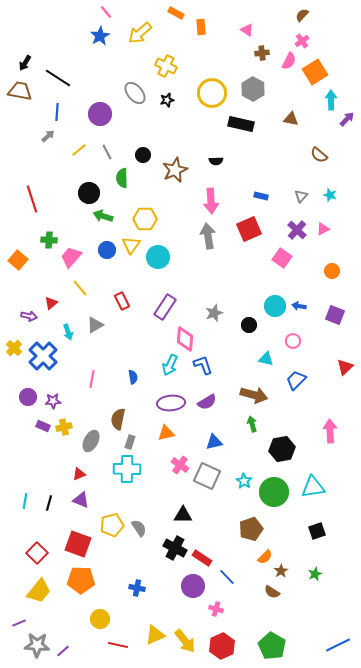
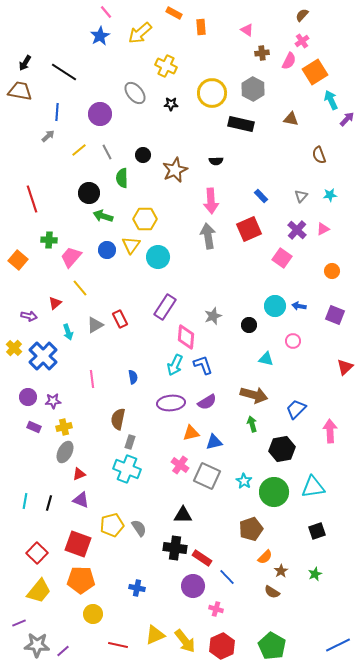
orange rectangle at (176, 13): moved 2 px left
black line at (58, 78): moved 6 px right, 6 px up
black star at (167, 100): moved 4 px right, 4 px down; rotated 16 degrees clockwise
cyan arrow at (331, 100): rotated 24 degrees counterclockwise
brown semicircle at (319, 155): rotated 30 degrees clockwise
cyan star at (330, 195): rotated 24 degrees counterclockwise
blue rectangle at (261, 196): rotated 32 degrees clockwise
red rectangle at (122, 301): moved 2 px left, 18 px down
red triangle at (51, 303): moved 4 px right
gray star at (214, 313): moved 1 px left, 3 px down
pink diamond at (185, 339): moved 1 px right, 2 px up
cyan arrow at (170, 365): moved 5 px right
pink line at (92, 379): rotated 18 degrees counterclockwise
blue trapezoid at (296, 380): moved 29 px down
purple rectangle at (43, 426): moved 9 px left, 1 px down
orange triangle at (166, 433): moved 25 px right
gray ellipse at (91, 441): moved 26 px left, 11 px down
cyan cross at (127, 469): rotated 20 degrees clockwise
black cross at (175, 548): rotated 20 degrees counterclockwise
yellow circle at (100, 619): moved 7 px left, 5 px up
